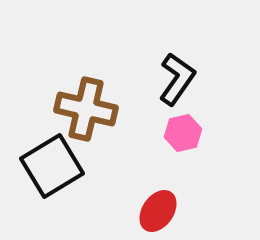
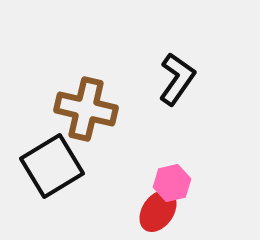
pink hexagon: moved 11 px left, 50 px down
